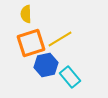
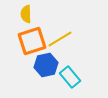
orange square: moved 1 px right, 2 px up
